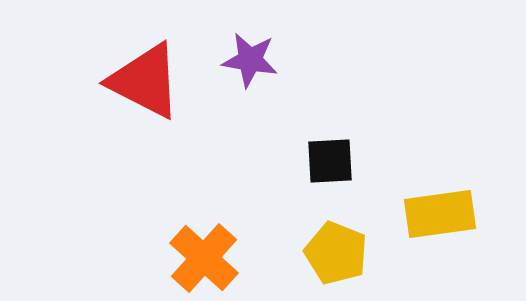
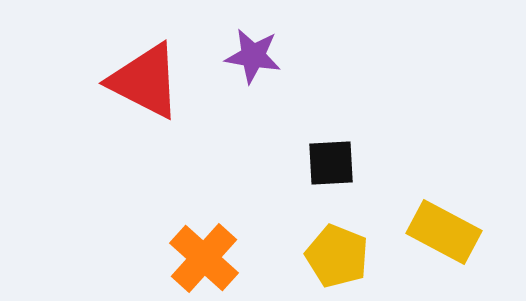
purple star: moved 3 px right, 4 px up
black square: moved 1 px right, 2 px down
yellow rectangle: moved 4 px right, 18 px down; rotated 36 degrees clockwise
yellow pentagon: moved 1 px right, 3 px down
